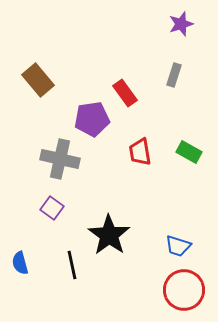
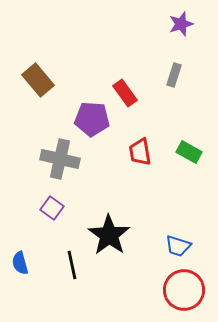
purple pentagon: rotated 12 degrees clockwise
